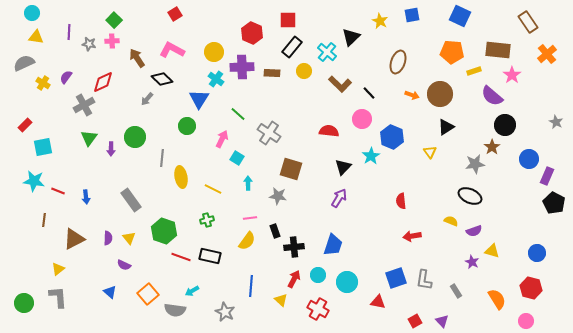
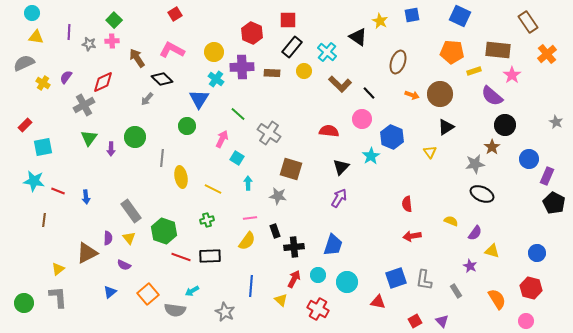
black triangle at (351, 37): moved 7 px right; rotated 42 degrees counterclockwise
black triangle at (343, 167): moved 2 px left
black ellipse at (470, 196): moved 12 px right, 2 px up
gray rectangle at (131, 200): moved 11 px down
red semicircle at (401, 201): moved 6 px right, 3 px down
purple semicircle at (474, 231): moved 1 px right, 2 px down; rotated 35 degrees counterclockwise
brown triangle at (74, 239): moved 13 px right, 14 px down
black rectangle at (210, 256): rotated 15 degrees counterclockwise
purple star at (472, 262): moved 2 px left, 4 px down
blue triangle at (110, 292): rotated 40 degrees clockwise
